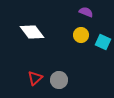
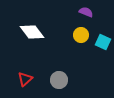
red triangle: moved 10 px left, 1 px down
